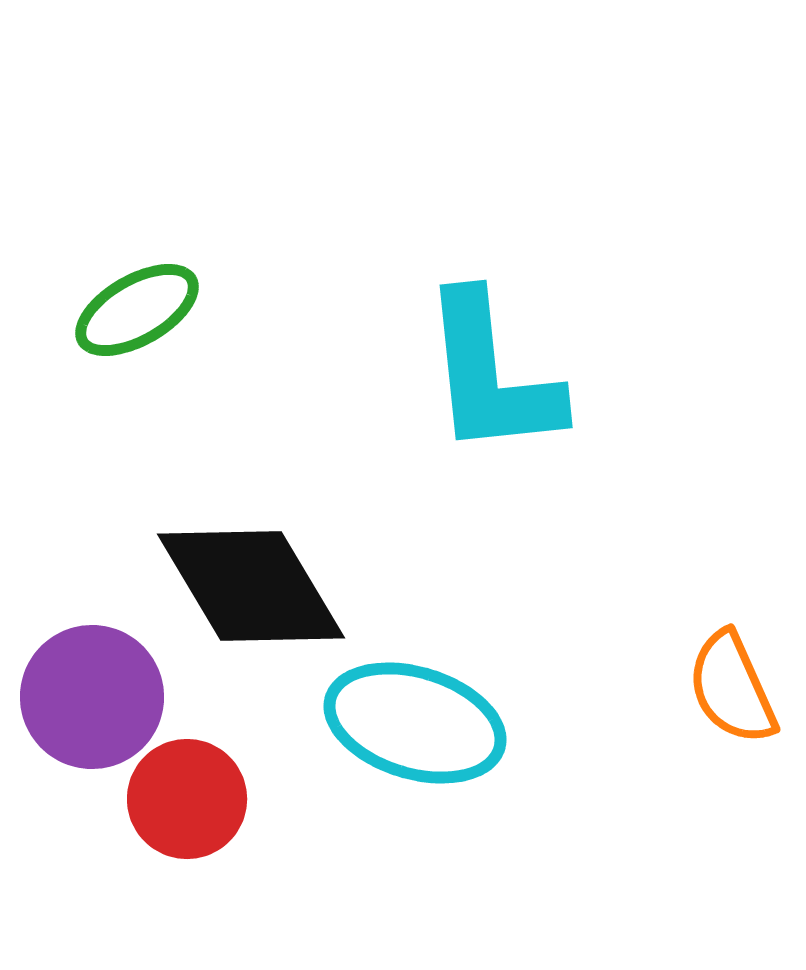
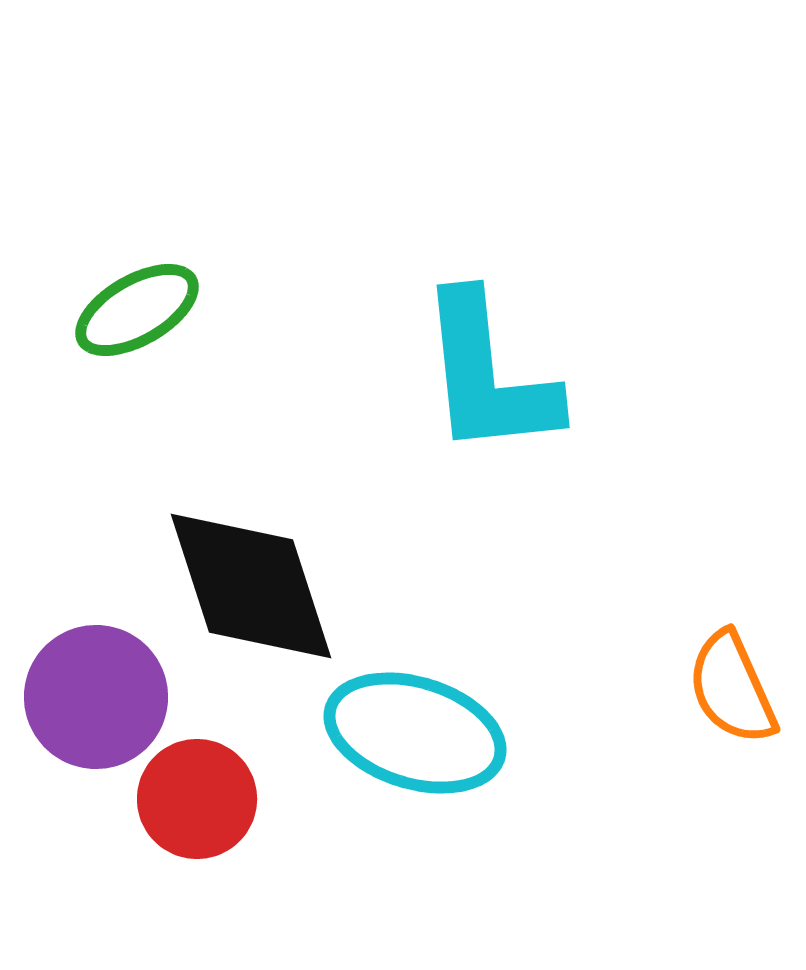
cyan L-shape: moved 3 px left
black diamond: rotated 13 degrees clockwise
purple circle: moved 4 px right
cyan ellipse: moved 10 px down
red circle: moved 10 px right
